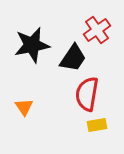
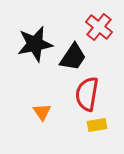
red cross: moved 2 px right, 3 px up; rotated 16 degrees counterclockwise
black star: moved 3 px right, 1 px up
black trapezoid: moved 1 px up
orange triangle: moved 18 px right, 5 px down
